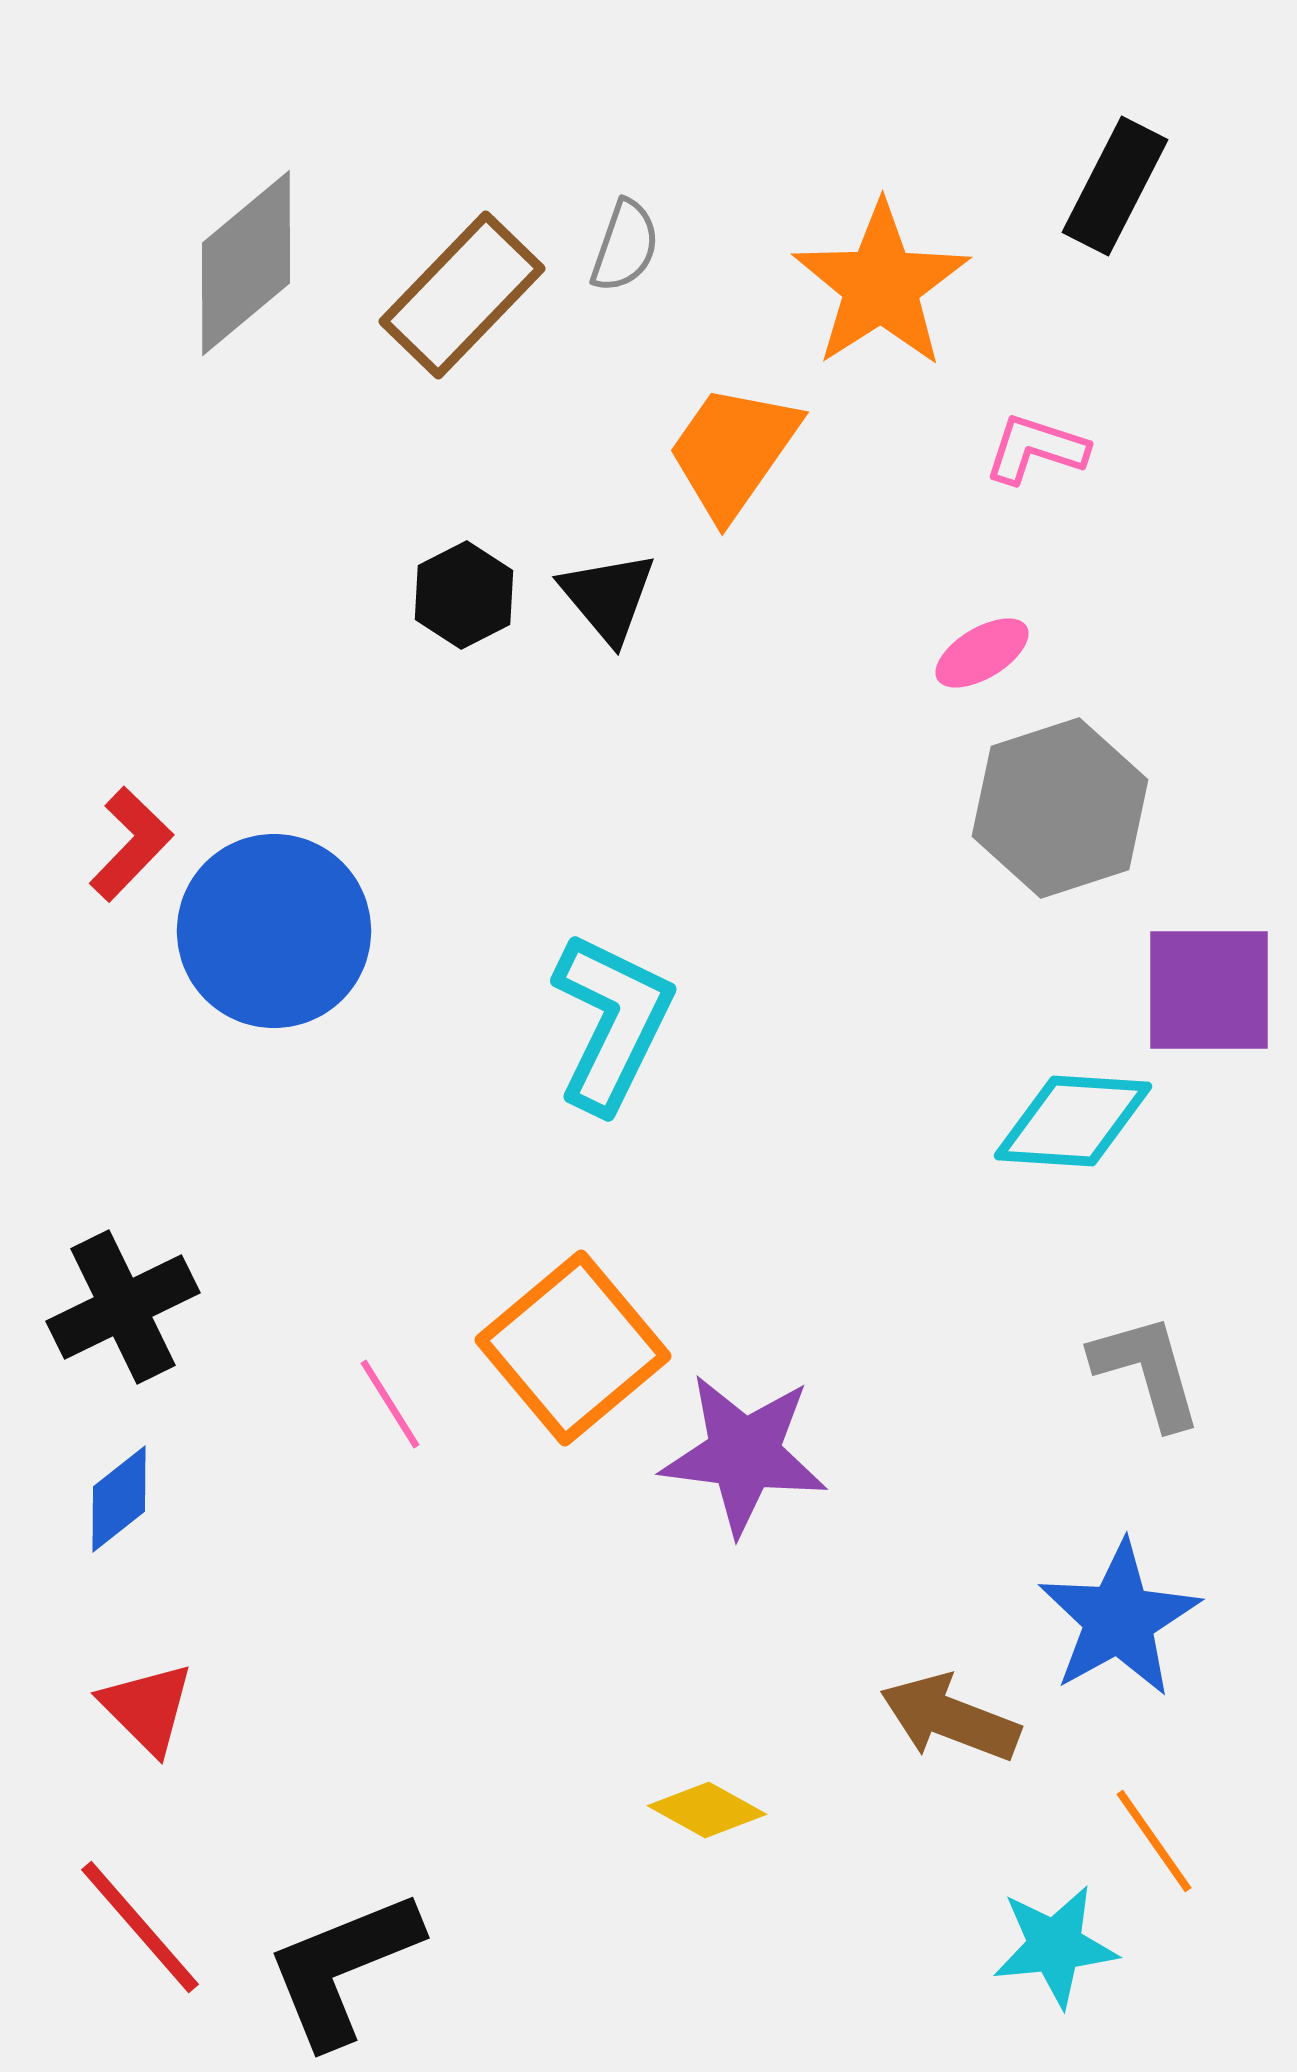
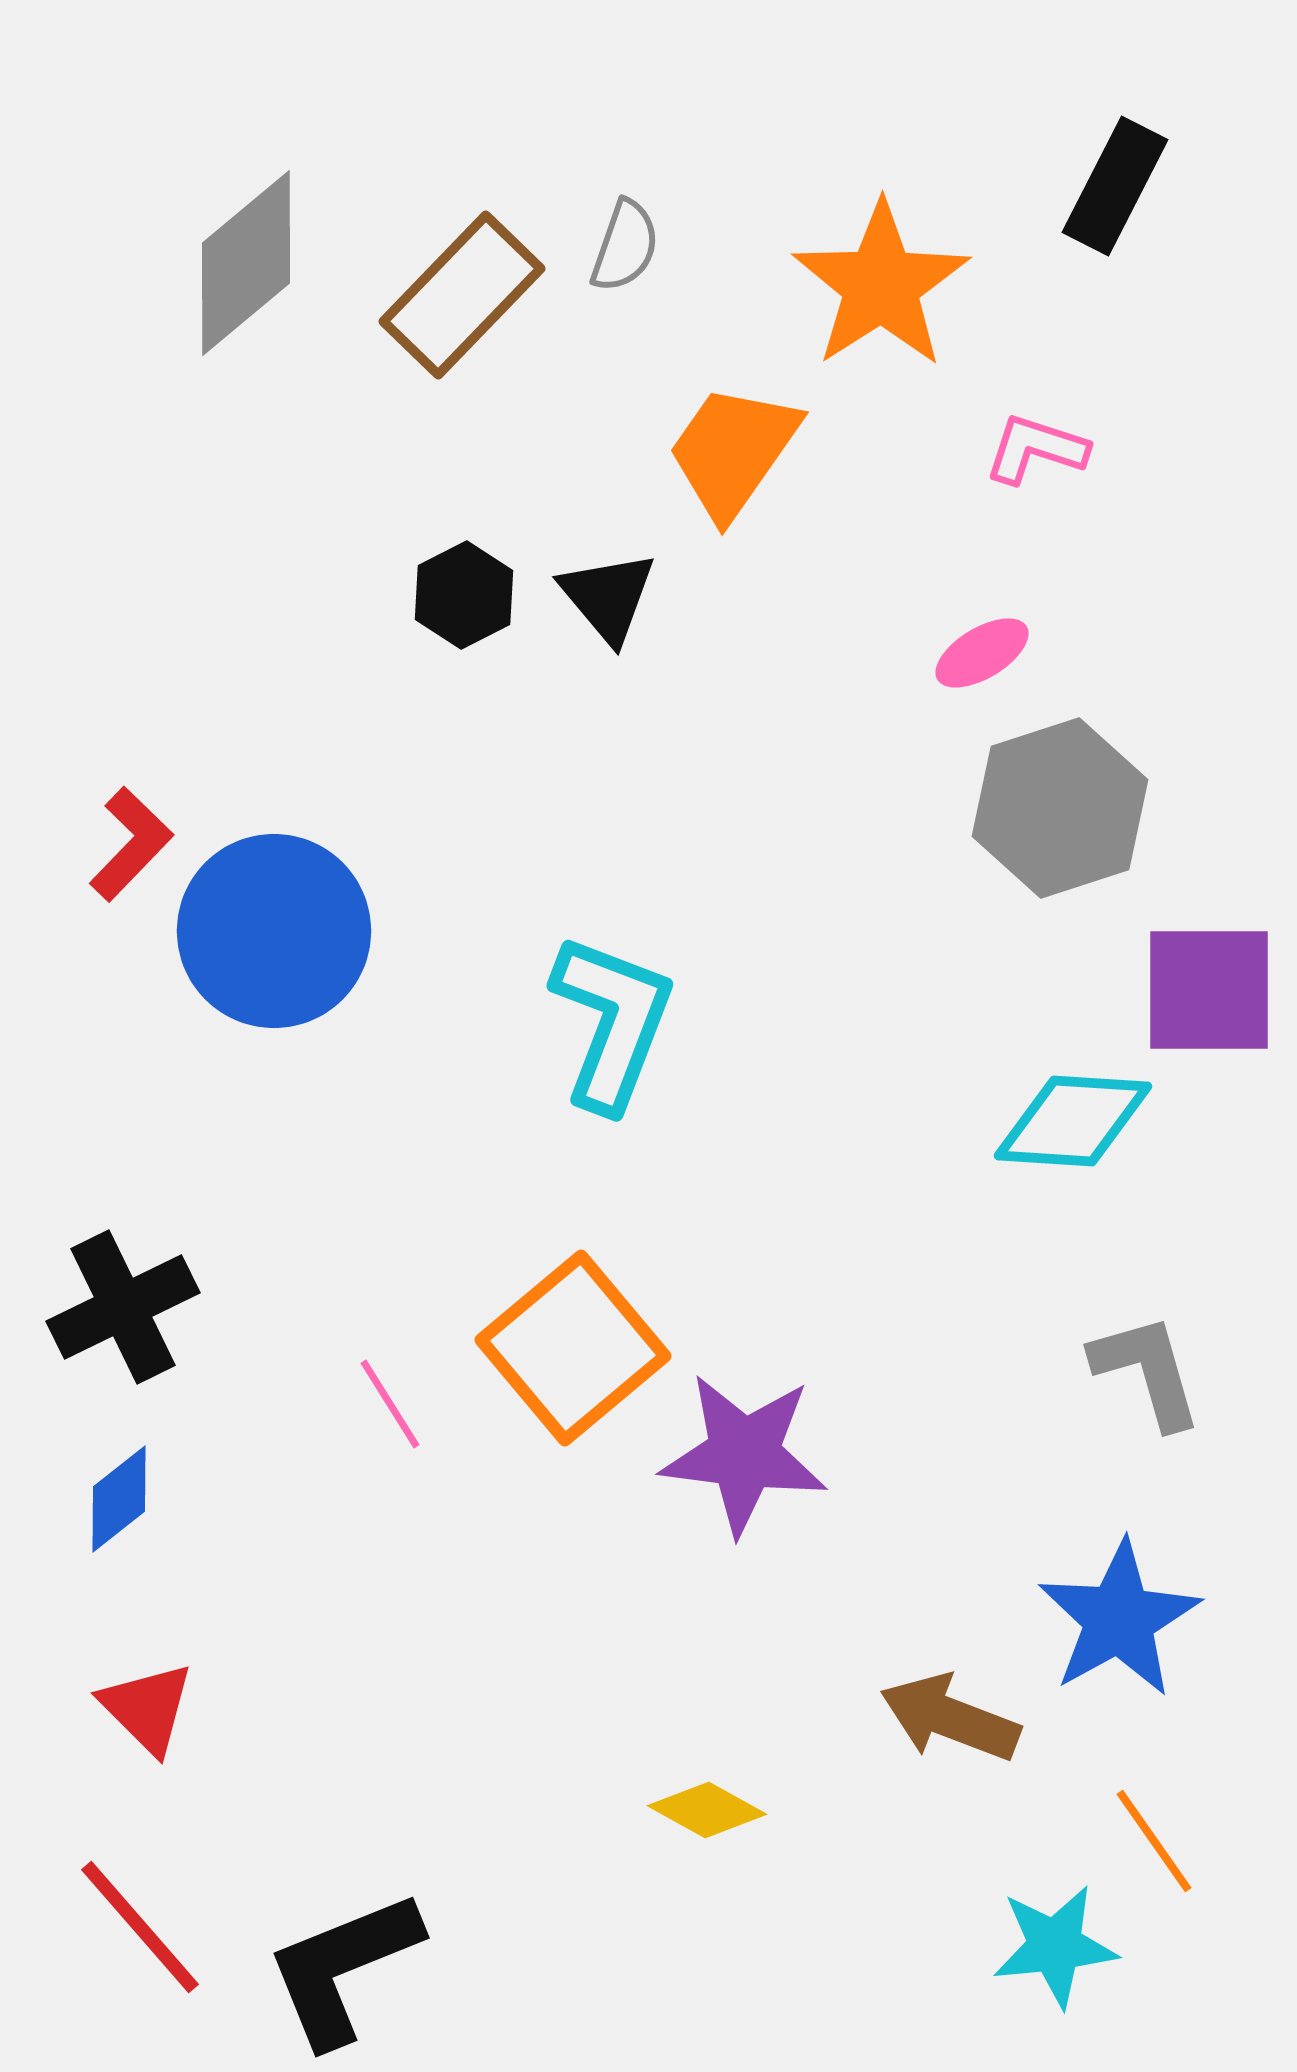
cyan L-shape: rotated 5 degrees counterclockwise
